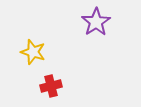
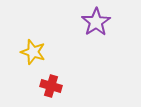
red cross: rotated 30 degrees clockwise
